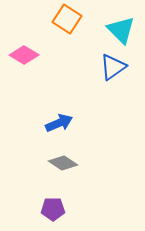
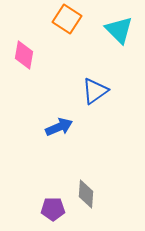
cyan triangle: moved 2 px left
pink diamond: rotated 68 degrees clockwise
blue triangle: moved 18 px left, 24 px down
blue arrow: moved 4 px down
gray diamond: moved 23 px right, 31 px down; rotated 60 degrees clockwise
